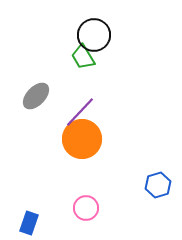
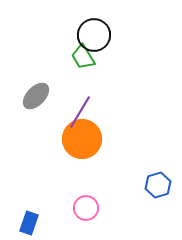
purple line: rotated 12 degrees counterclockwise
